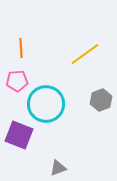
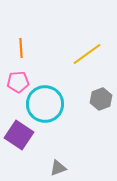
yellow line: moved 2 px right
pink pentagon: moved 1 px right, 1 px down
gray hexagon: moved 1 px up
cyan circle: moved 1 px left
purple square: rotated 12 degrees clockwise
